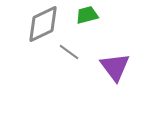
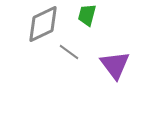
green trapezoid: rotated 60 degrees counterclockwise
purple triangle: moved 2 px up
